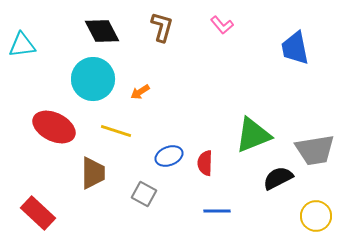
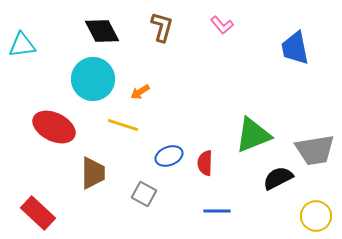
yellow line: moved 7 px right, 6 px up
